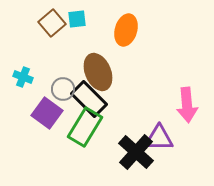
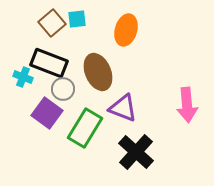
black rectangle: moved 40 px left, 36 px up; rotated 24 degrees counterclockwise
green rectangle: moved 1 px down
purple triangle: moved 36 px left, 30 px up; rotated 20 degrees clockwise
